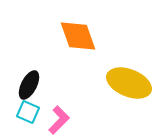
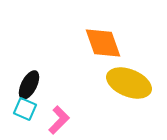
orange diamond: moved 25 px right, 7 px down
cyan square: moved 3 px left, 3 px up
